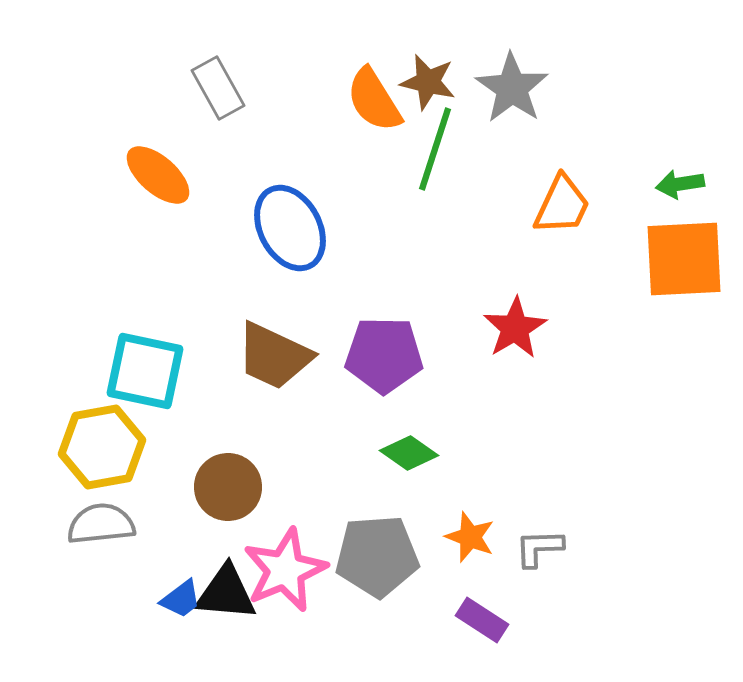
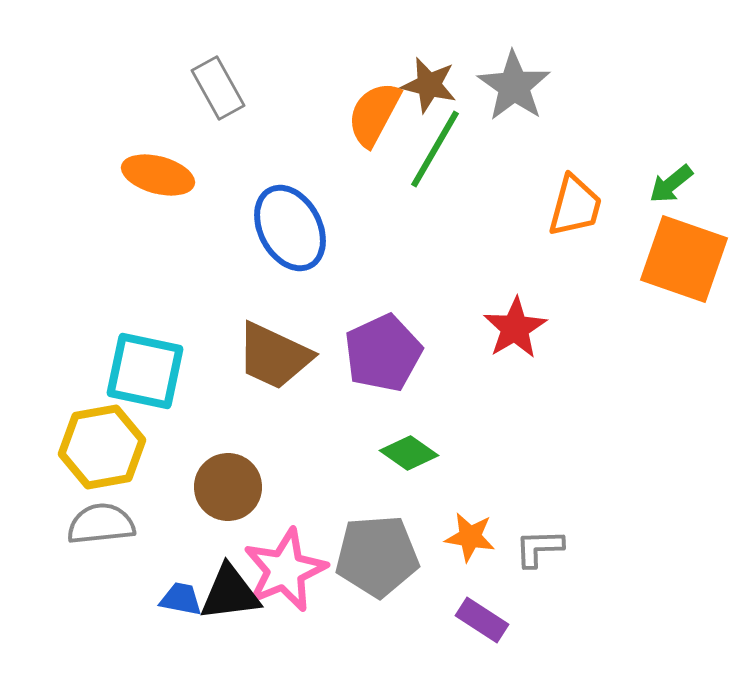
brown star: moved 1 px right, 3 px down
gray star: moved 2 px right, 2 px up
orange semicircle: moved 14 px down; rotated 60 degrees clockwise
green line: rotated 12 degrees clockwise
orange ellipse: rotated 26 degrees counterclockwise
green arrow: moved 9 px left; rotated 30 degrees counterclockwise
orange trapezoid: moved 13 px right, 1 px down; rotated 10 degrees counterclockwise
orange square: rotated 22 degrees clockwise
purple pentagon: moved 1 px left, 2 px up; rotated 26 degrees counterclockwise
orange star: rotated 12 degrees counterclockwise
black triangle: moved 4 px right; rotated 12 degrees counterclockwise
blue trapezoid: rotated 132 degrees counterclockwise
